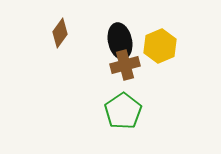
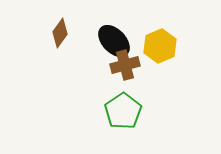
black ellipse: moved 6 px left; rotated 32 degrees counterclockwise
